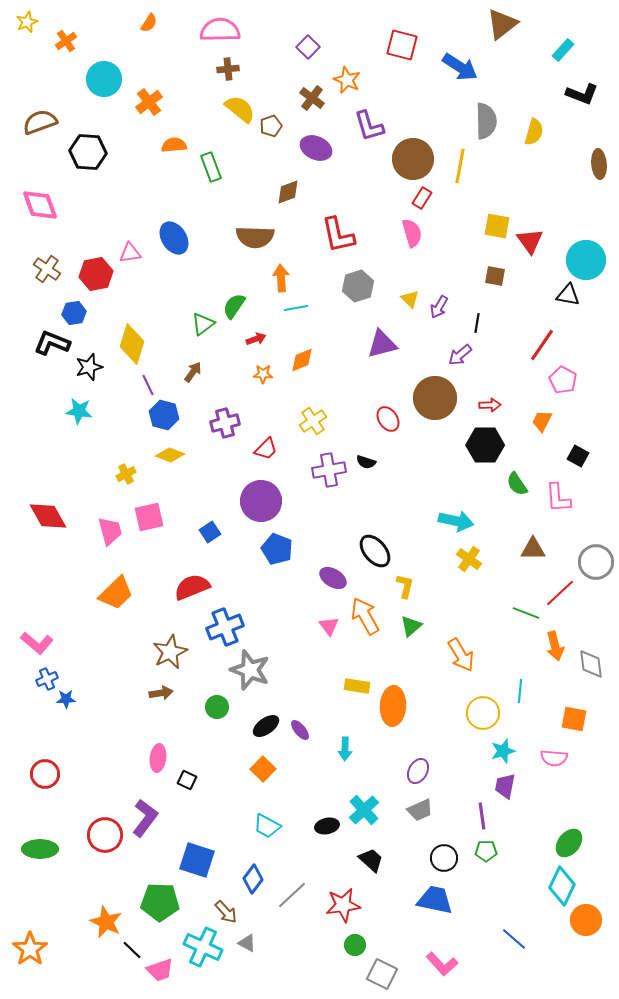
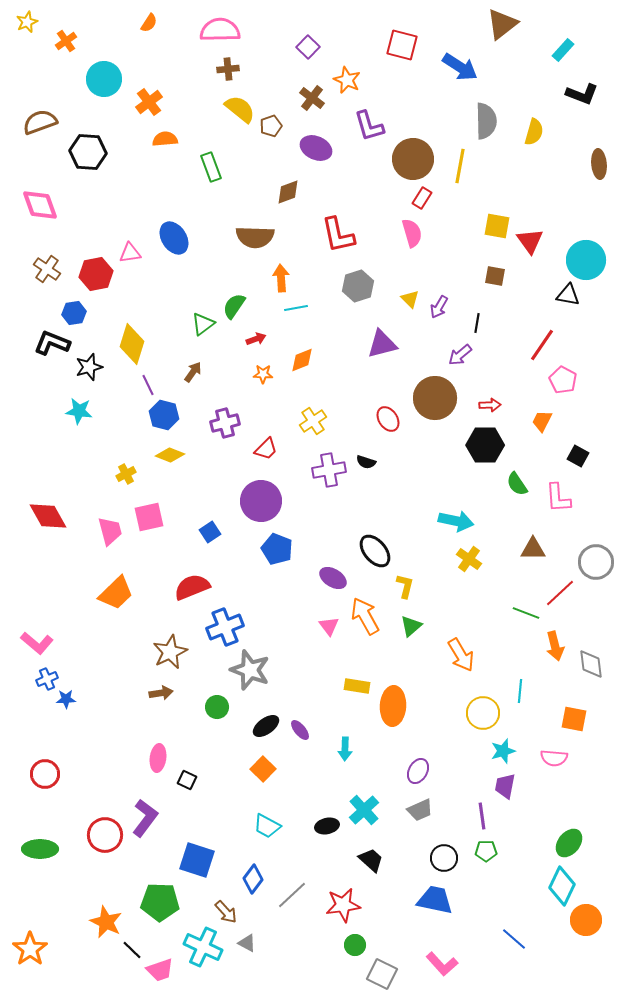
orange semicircle at (174, 145): moved 9 px left, 6 px up
